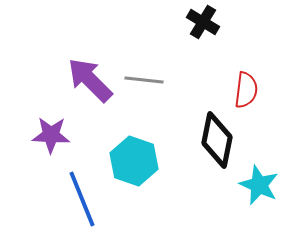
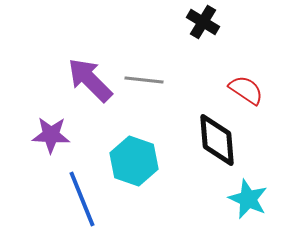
red semicircle: rotated 63 degrees counterclockwise
black diamond: rotated 16 degrees counterclockwise
cyan star: moved 11 px left, 14 px down
